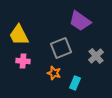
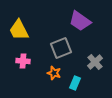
yellow trapezoid: moved 5 px up
gray cross: moved 1 px left, 6 px down
